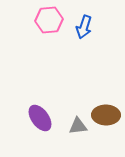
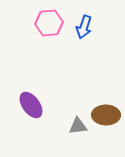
pink hexagon: moved 3 px down
purple ellipse: moved 9 px left, 13 px up
